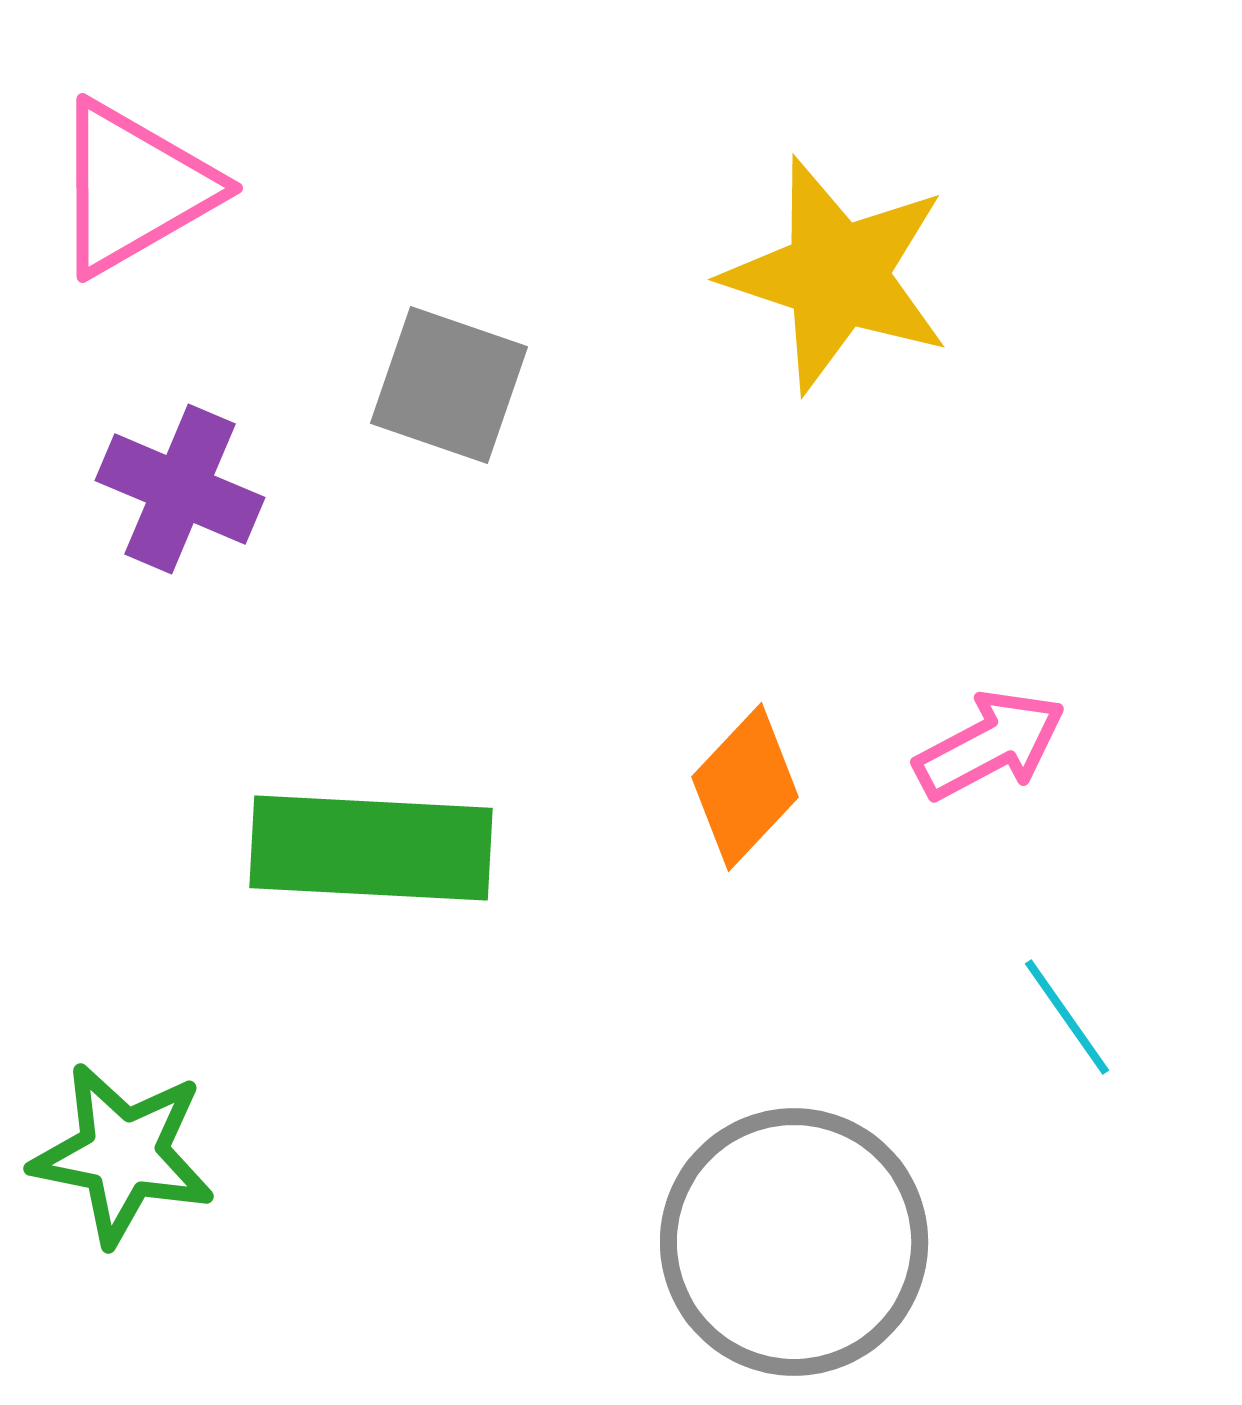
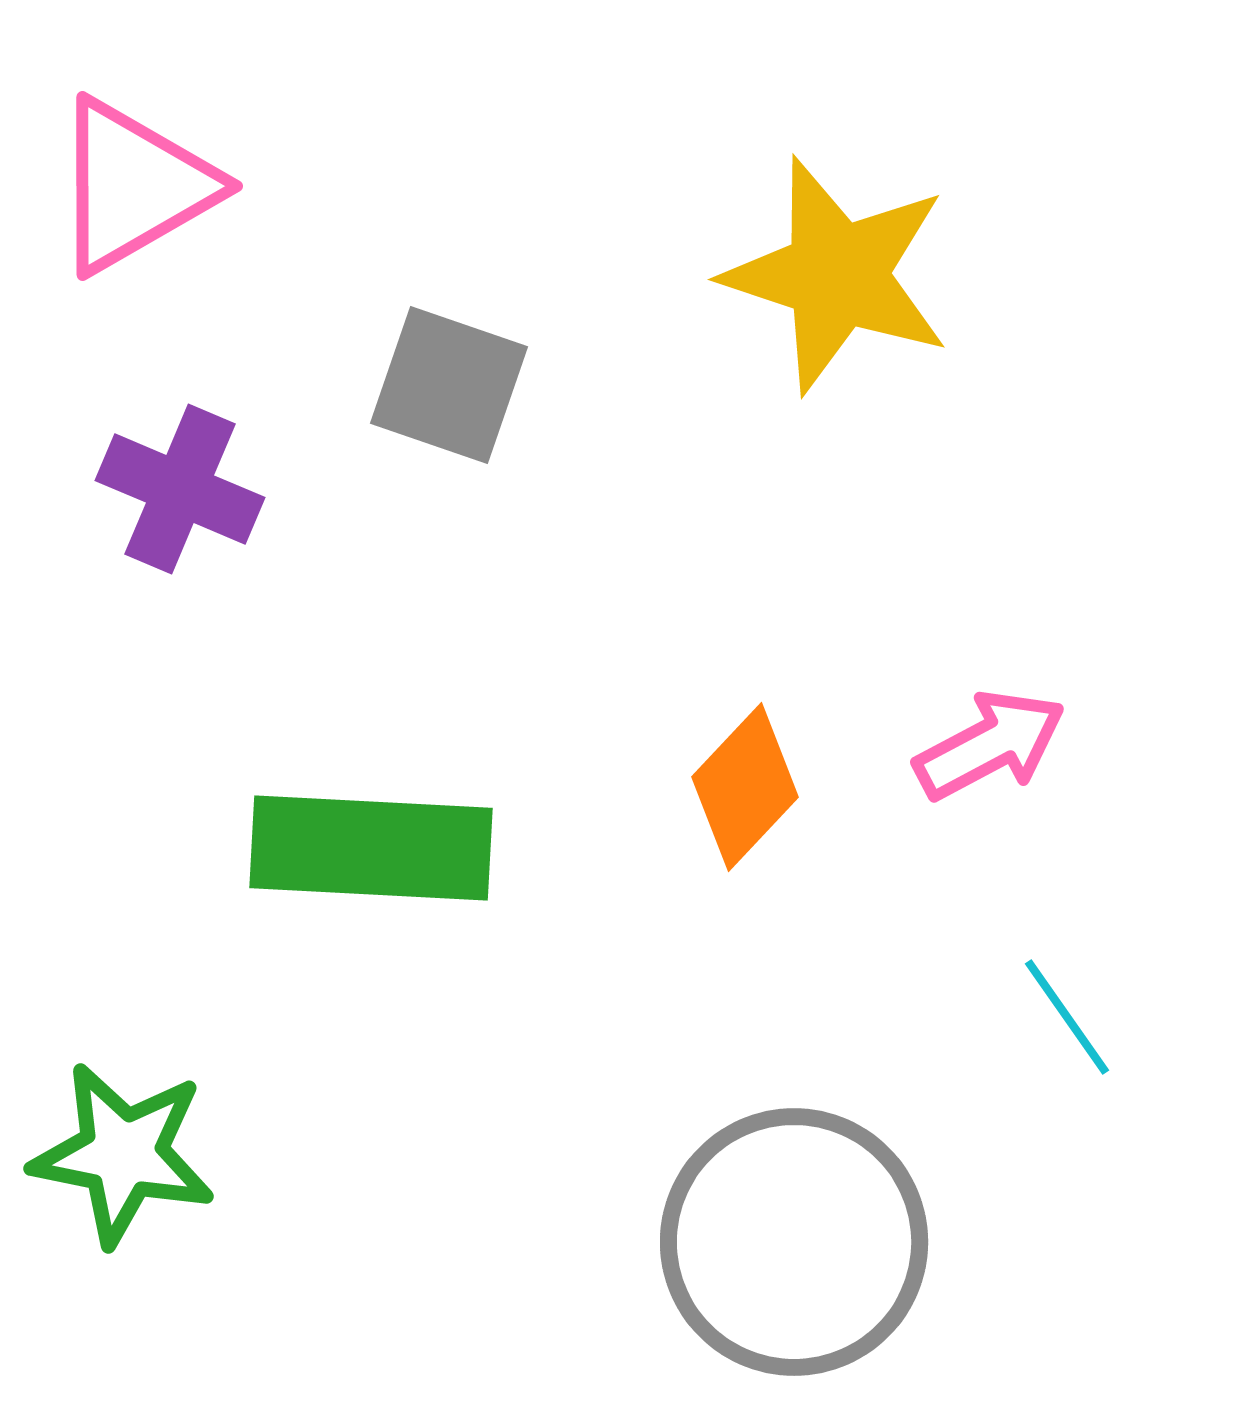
pink triangle: moved 2 px up
